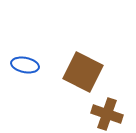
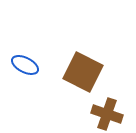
blue ellipse: rotated 16 degrees clockwise
